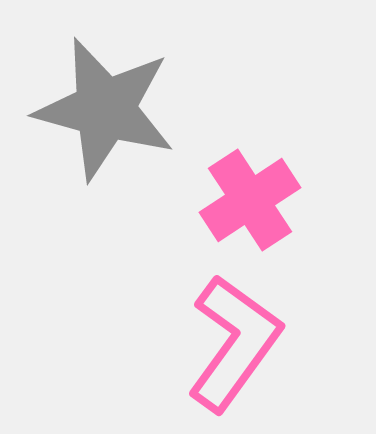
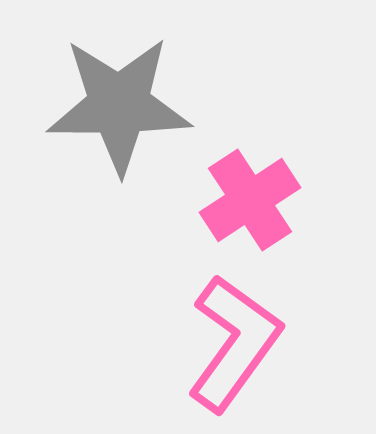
gray star: moved 14 px right, 4 px up; rotated 15 degrees counterclockwise
